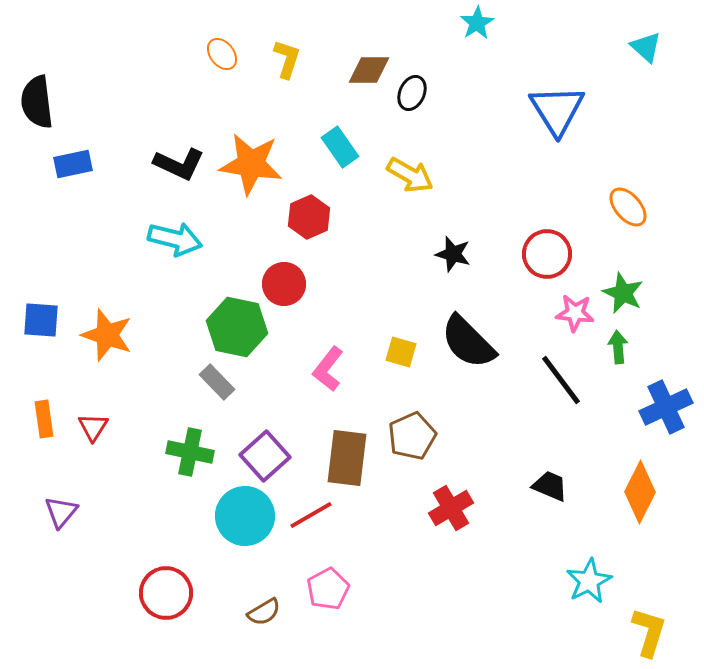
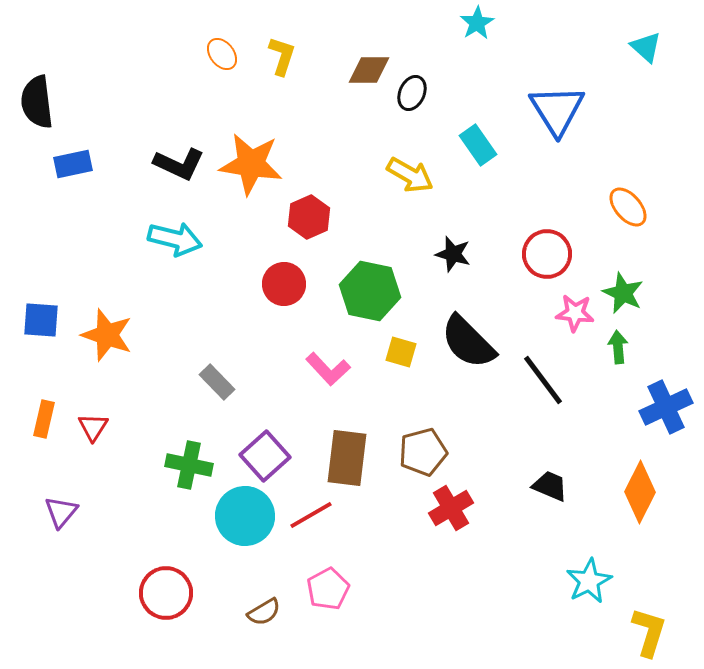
yellow L-shape at (287, 59): moved 5 px left, 3 px up
cyan rectangle at (340, 147): moved 138 px right, 2 px up
green hexagon at (237, 327): moved 133 px right, 36 px up
pink L-shape at (328, 369): rotated 81 degrees counterclockwise
black line at (561, 380): moved 18 px left
orange rectangle at (44, 419): rotated 21 degrees clockwise
brown pentagon at (412, 436): moved 11 px right, 16 px down; rotated 9 degrees clockwise
green cross at (190, 452): moved 1 px left, 13 px down
